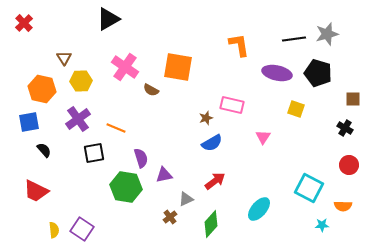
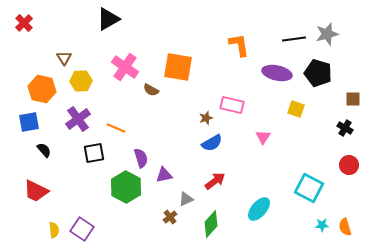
green hexagon: rotated 20 degrees clockwise
orange semicircle: moved 2 px right, 21 px down; rotated 72 degrees clockwise
